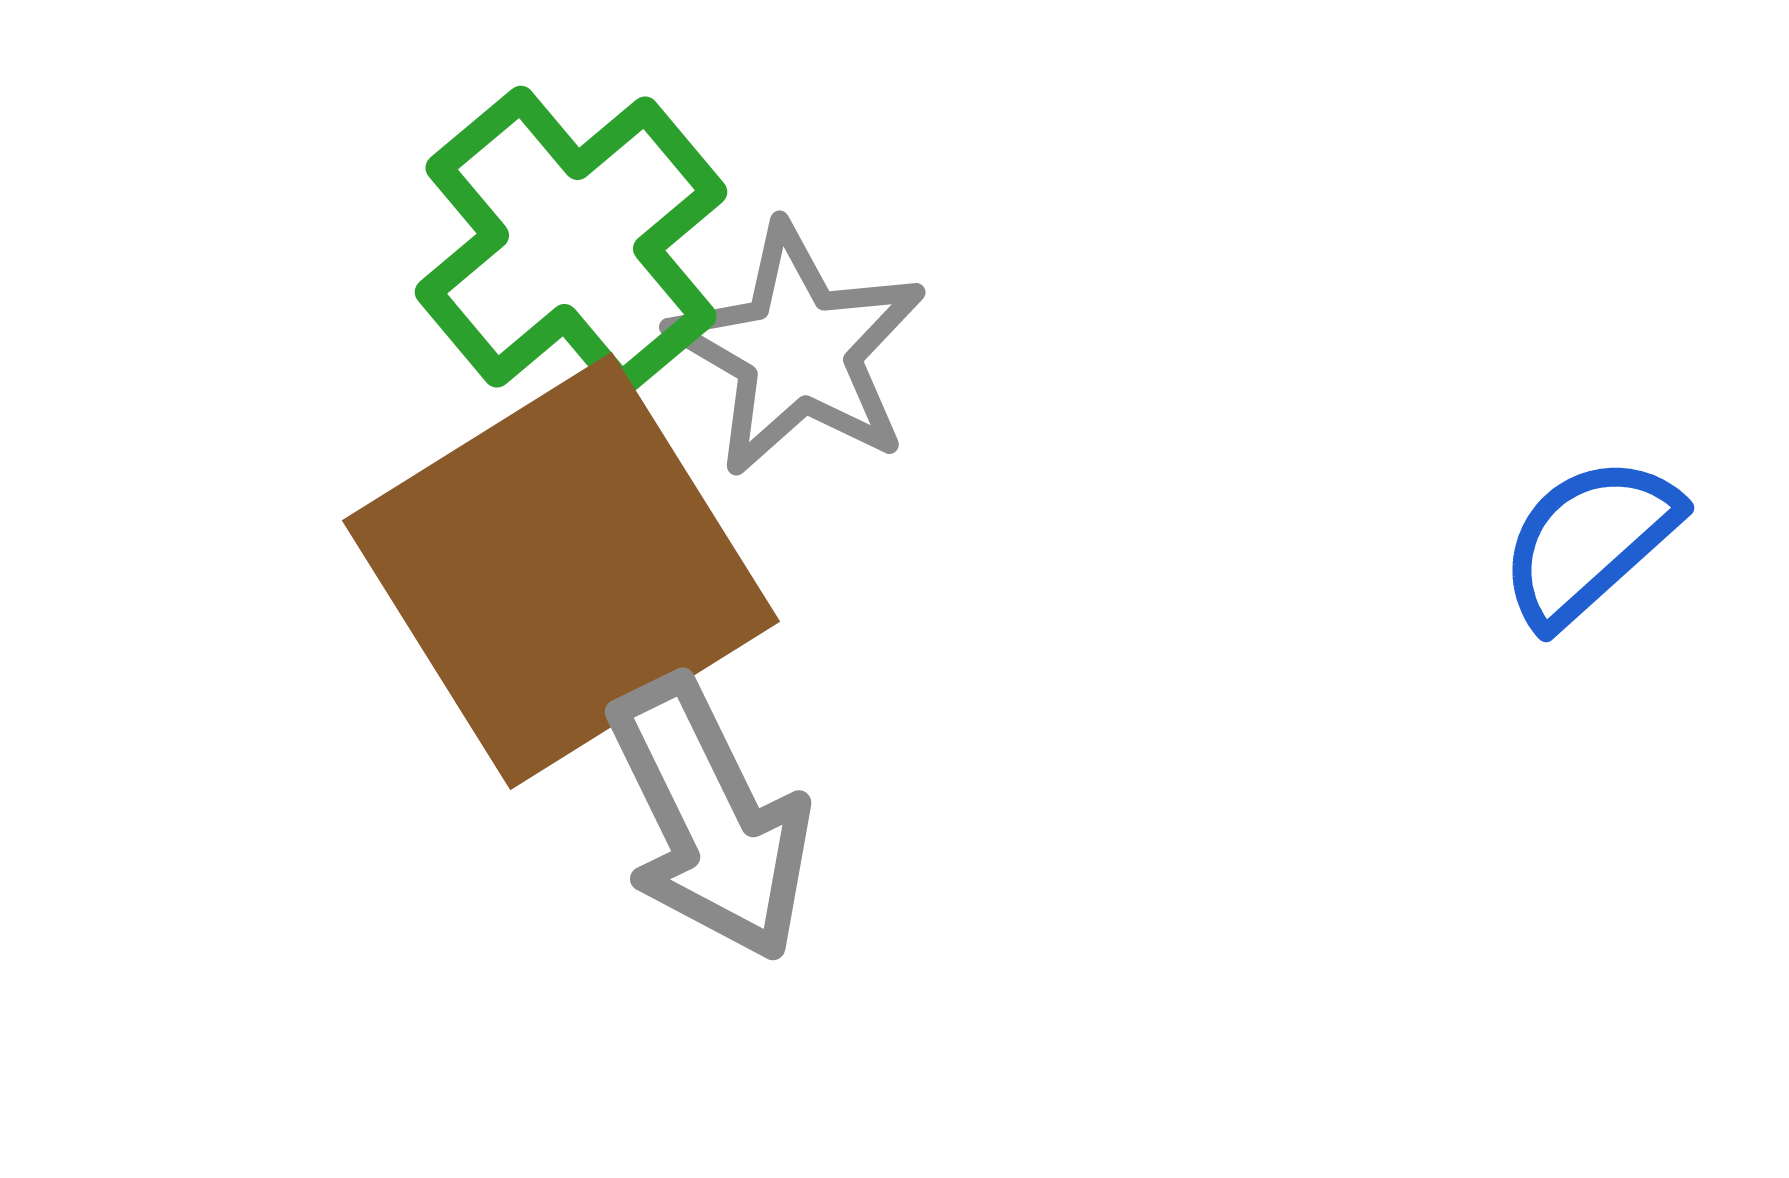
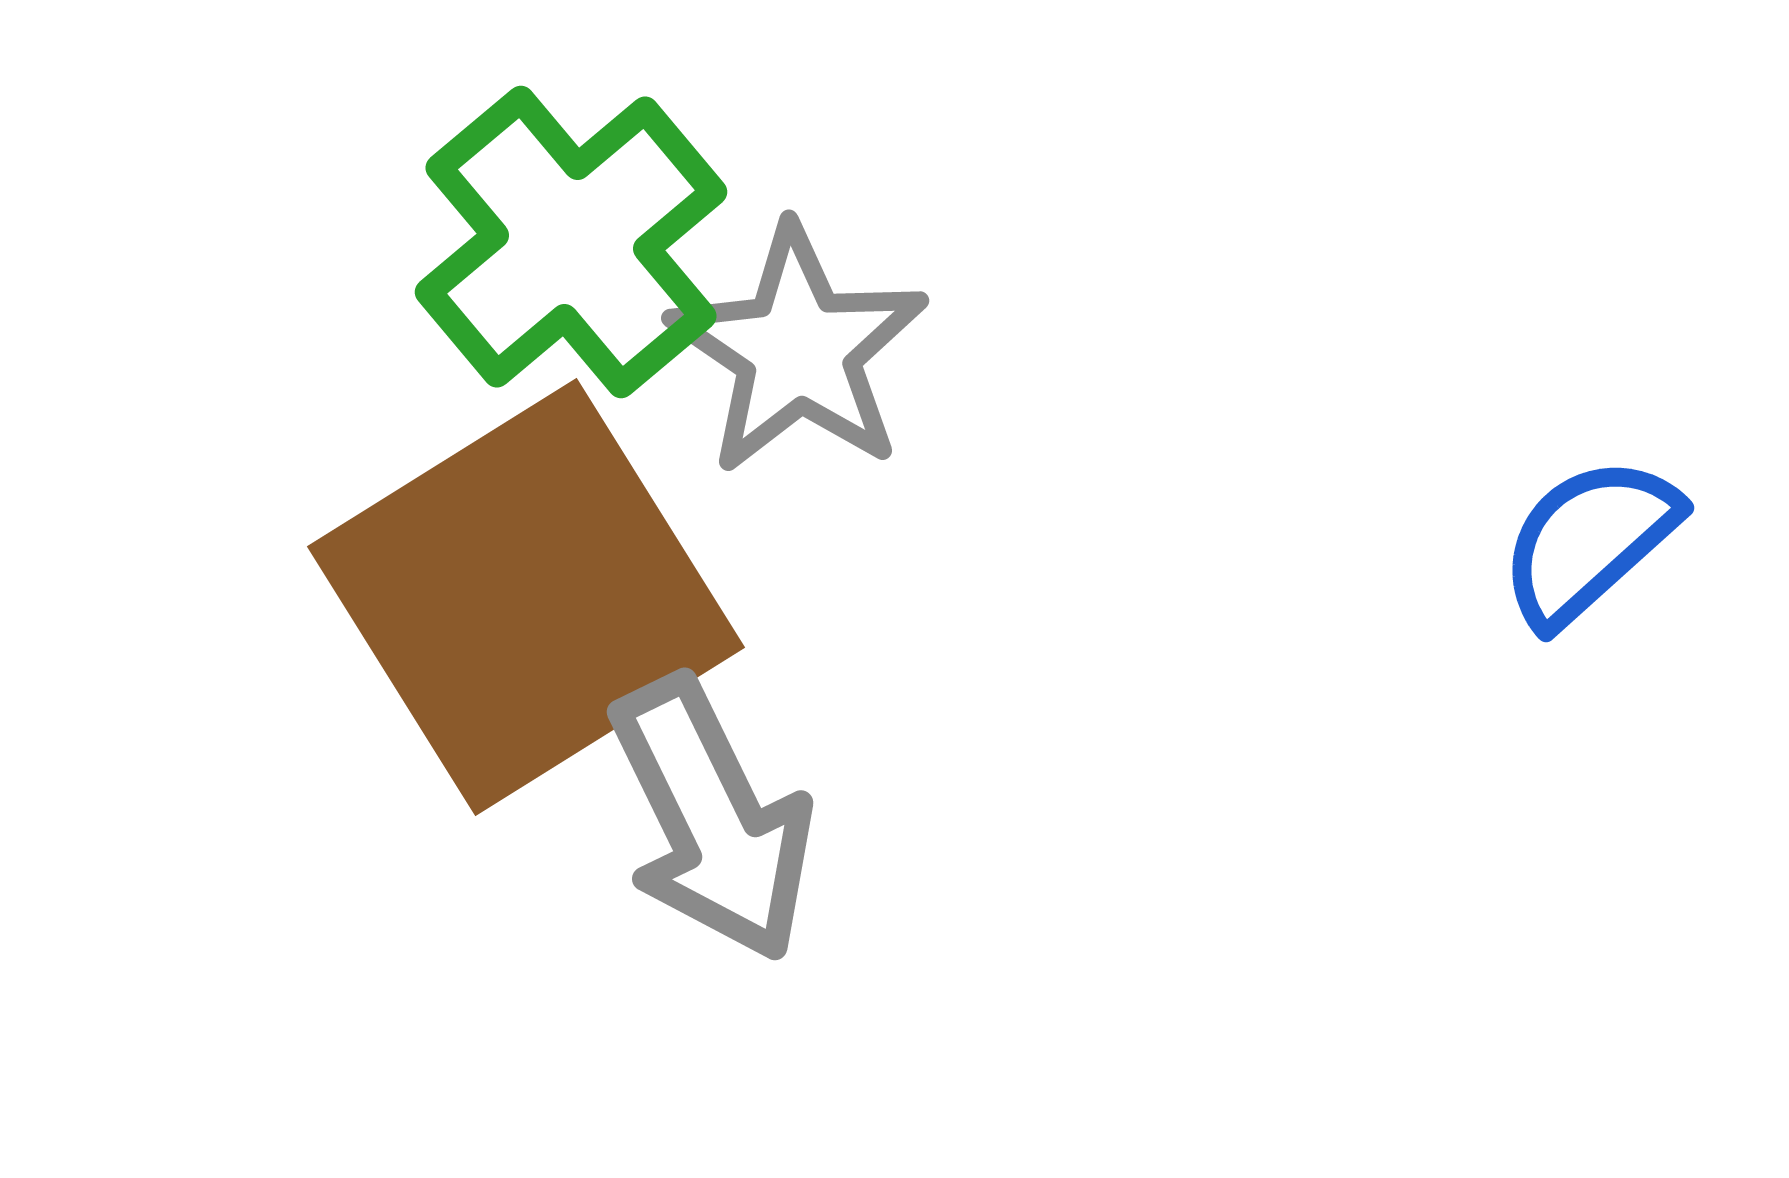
gray star: rotated 4 degrees clockwise
brown square: moved 35 px left, 26 px down
gray arrow: moved 2 px right
